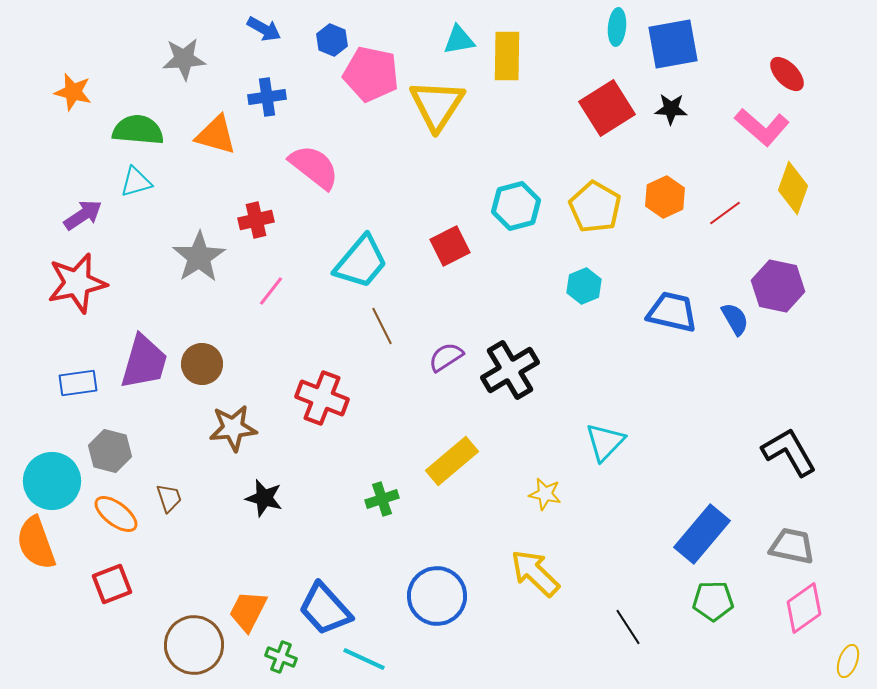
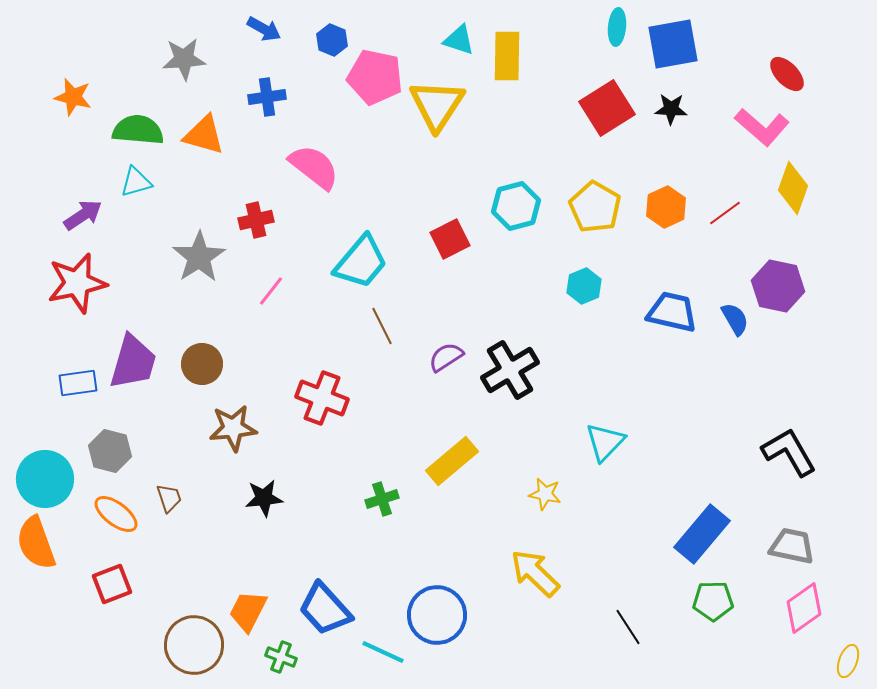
cyan triangle at (459, 40): rotated 28 degrees clockwise
pink pentagon at (371, 74): moved 4 px right, 3 px down
orange star at (73, 92): moved 5 px down
orange triangle at (216, 135): moved 12 px left
orange hexagon at (665, 197): moved 1 px right, 10 px down
red square at (450, 246): moved 7 px up
purple trapezoid at (144, 362): moved 11 px left
cyan circle at (52, 481): moved 7 px left, 2 px up
black star at (264, 498): rotated 21 degrees counterclockwise
blue circle at (437, 596): moved 19 px down
cyan line at (364, 659): moved 19 px right, 7 px up
